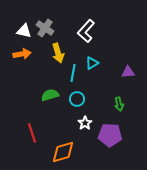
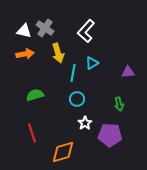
orange arrow: moved 3 px right
green semicircle: moved 15 px left
